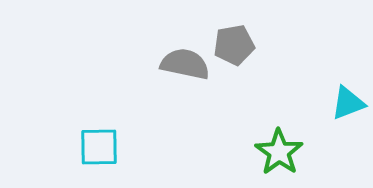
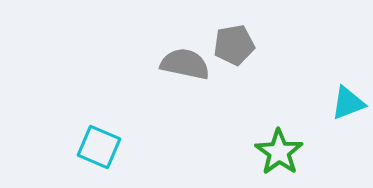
cyan square: rotated 24 degrees clockwise
